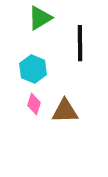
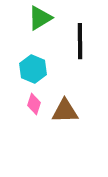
black line: moved 2 px up
